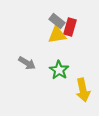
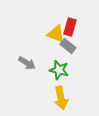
gray rectangle: moved 11 px right, 25 px down
yellow triangle: moved 1 px left, 1 px up; rotated 30 degrees clockwise
green star: rotated 18 degrees counterclockwise
yellow arrow: moved 22 px left, 8 px down
